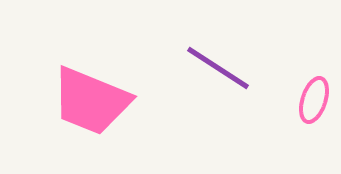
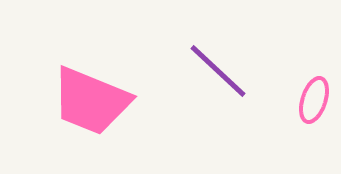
purple line: moved 3 px down; rotated 10 degrees clockwise
